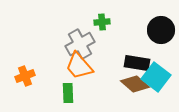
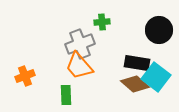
black circle: moved 2 px left
gray cross: rotated 8 degrees clockwise
green rectangle: moved 2 px left, 2 px down
